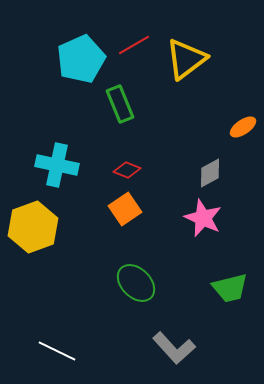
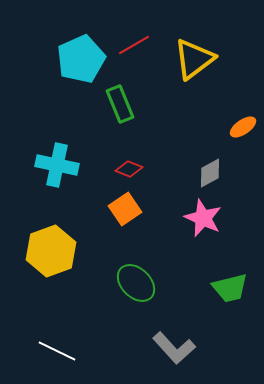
yellow triangle: moved 8 px right
red diamond: moved 2 px right, 1 px up
yellow hexagon: moved 18 px right, 24 px down
